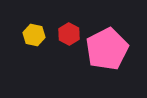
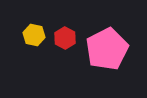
red hexagon: moved 4 px left, 4 px down
